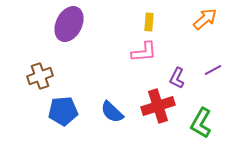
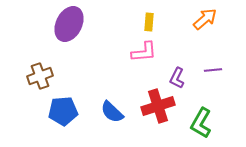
purple line: rotated 24 degrees clockwise
